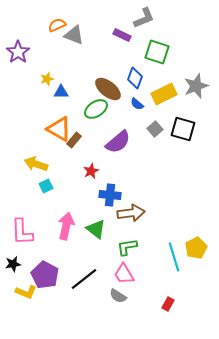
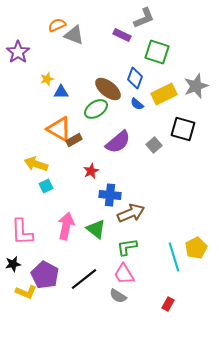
gray square: moved 1 px left, 16 px down
brown rectangle: rotated 21 degrees clockwise
brown arrow: rotated 16 degrees counterclockwise
